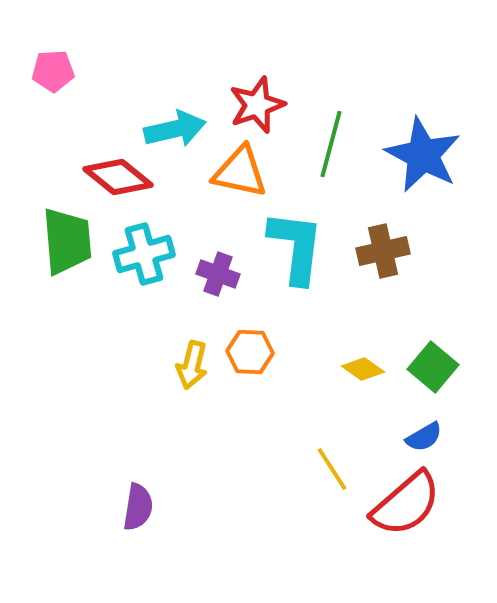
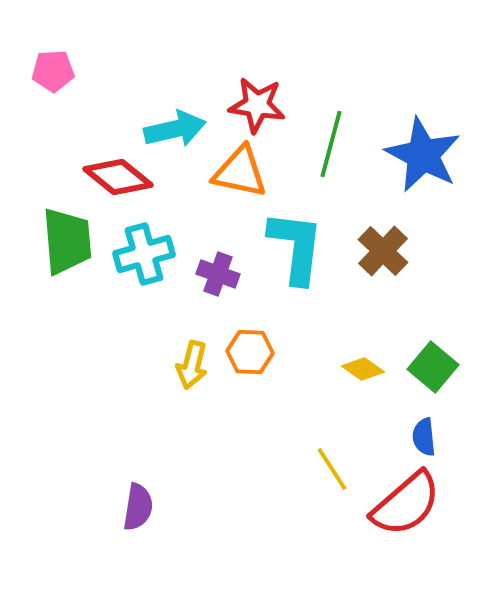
red star: rotated 28 degrees clockwise
brown cross: rotated 33 degrees counterclockwise
blue semicircle: rotated 114 degrees clockwise
